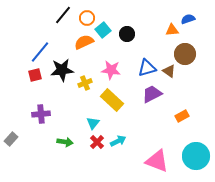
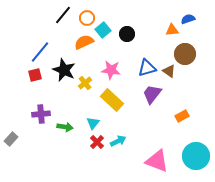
black star: moved 2 px right; rotated 30 degrees clockwise
yellow cross: rotated 16 degrees counterclockwise
purple trapezoid: rotated 25 degrees counterclockwise
green arrow: moved 15 px up
